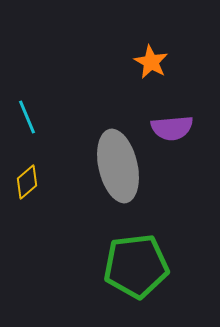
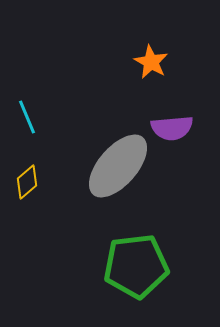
gray ellipse: rotated 54 degrees clockwise
